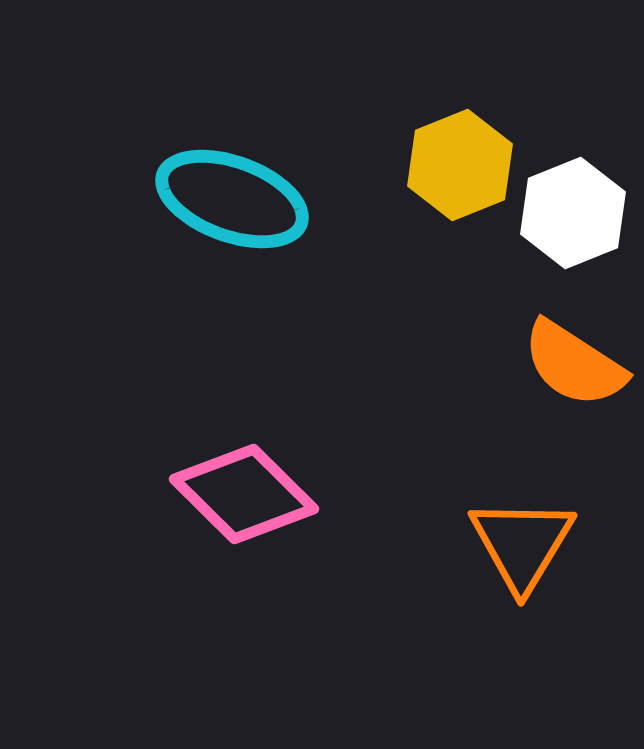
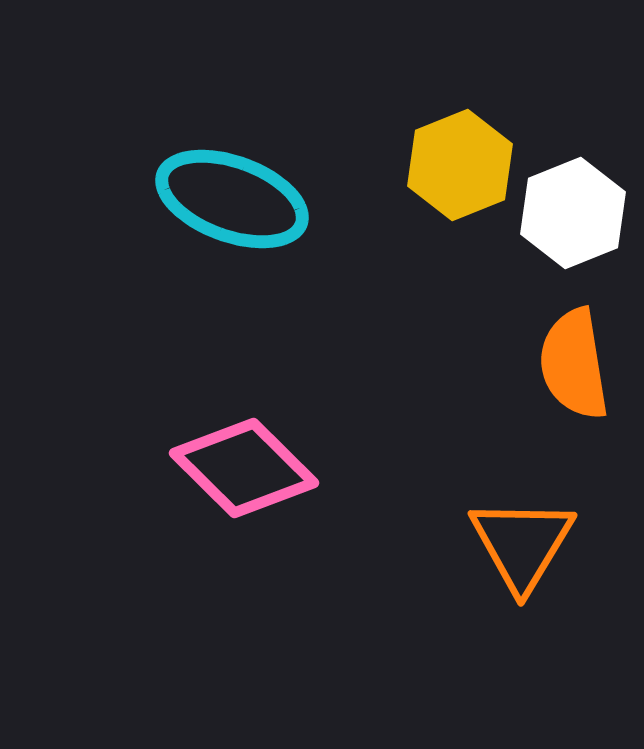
orange semicircle: rotated 48 degrees clockwise
pink diamond: moved 26 px up
